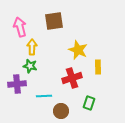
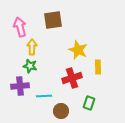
brown square: moved 1 px left, 1 px up
purple cross: moved 3 px right, 2 px down
